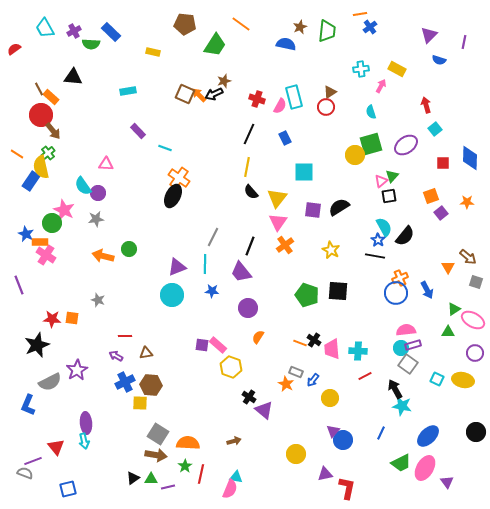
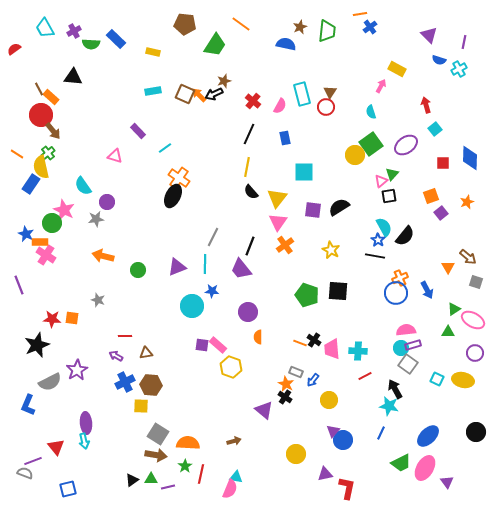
blue rectangle at (111, 32): moved 5 px right, 7 px down
purple triangle at (429, 35): rotated 30 degrees counterclockwise
cyan cross at (361, 69): moved 98 px right; rotated 21 degrees counterclockwise
cyan rectangle at (128, 91): moved 25 px right
brown triangle at (330, 92): rotated 24 degrees counterclockwise
cyan rectangle at (294, 97): moved 8 px right, 3 px up
red cross at (257, 99): moved 4 px left, 2 px down; rotated 21 degrees clockwise
blue rectangle at (285, 138): rotated 16 degrees clockwise
green square at (371, 144): rotated 20 degrees counterclockwise
cyan line at (165, 148): rotated 56 degrees counterclockwise
pink triangle at (106, 164): moved 9 px right, 8 px up; rotated 14 degrees clockwise
green triangle at (392, 176): moved 2 px up
blue rectangle at (31, 181): moved 3 px down
purple circle at (98, 193): moved 9 px right, 9 px down
orange star at (467, 202): rotated 24 degrees counterclockwise
green circle at (129, 249): moved 9 px right, 21 px down
purple trapezoid at (241, 272): moved 3 px up
cyan circle at (172, 295): moved 20 px right, 11 px down
purple circle at (248, 308): moved 4 px down
orange semicircle at (258, 337): rotated 32 degrees counterclockwise
black cross at (249, 397): moved 36 px right
yellow circle at (330, 398): moved 1 px left, 2 px down
yellow square at (140, 403): moved 1 px right, 3 px down
cyan star at (402, 406): moved 13 px left
black triangle at (133, 478): moved 1 px left, 2 px down
